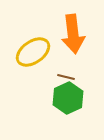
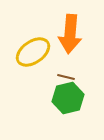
orange arrow: moved 3 px left; rotated 12 degrees clockwise
green hexagon: rotated 12 degrees clockwise
